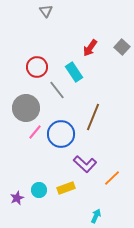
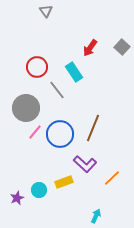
brown line: moved 11 px down
blue circle: moved 1 px left
yellow rectangle: moved 2 px left, 6 px up
